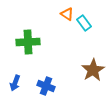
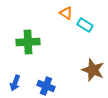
orange triangle: moved 1 px left, 1 px up
cyan rectangle: moved 1 px right, 2 px down; rotated 21 degrees counterclockwise
brown star: rotated 20 degrees counterclockwise
